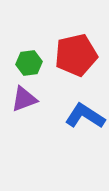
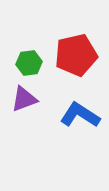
blue L-shape: moved 5 px left, 1 px up
